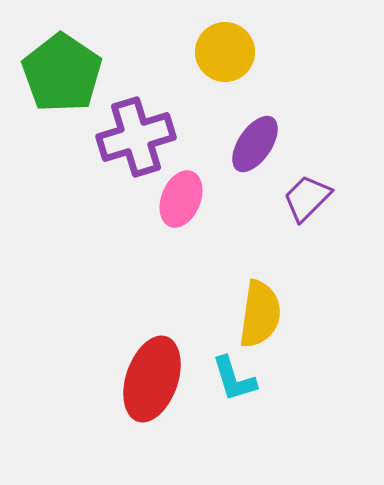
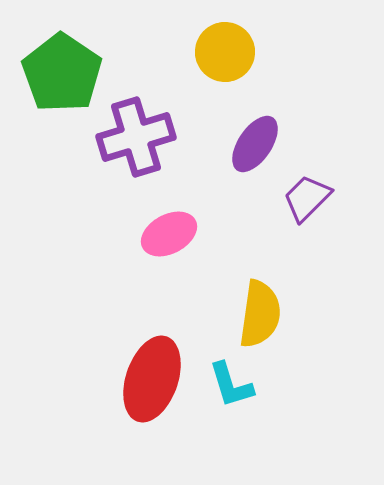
pink ellipse: moved 12 px left, 35 px down; rotated 40 degrees clockwise
cyan L-shape: moved 3 px left, 6 px down
